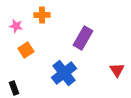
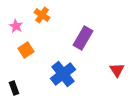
orange cross: rotated 35 degrees clockwise
pink star: rotated 16 degrees clockwise
blue cross: moved 1 px left, 1 px down
